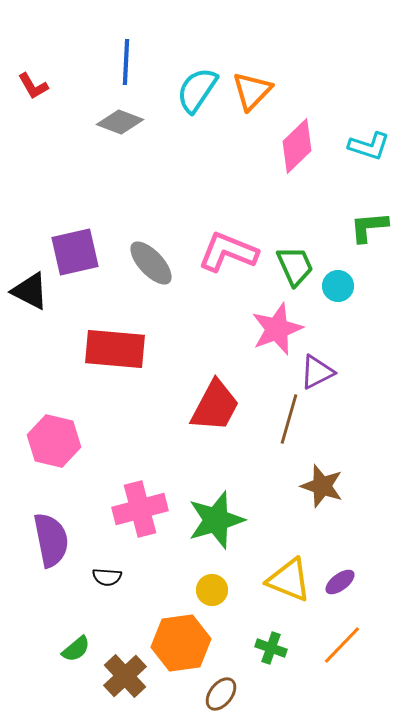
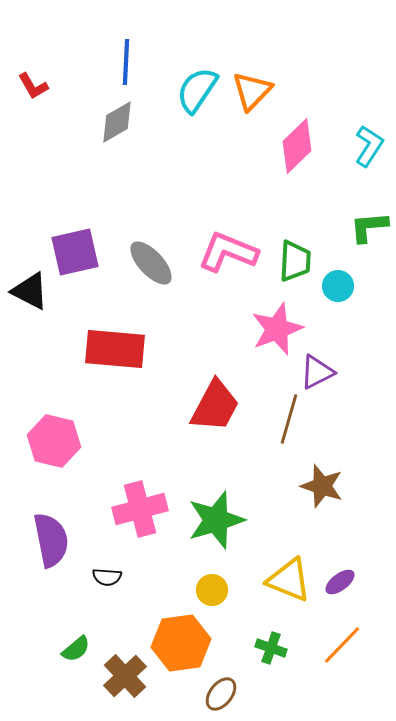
gray diamond: moved 3 px left; rotated 51 degrees counterclockwise
cyan L-shape: rotated 75 degrees counterclockwise
green trapezoid: moved 5 px up; rotated 27 degrees clockwise
